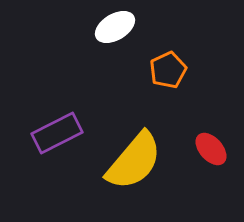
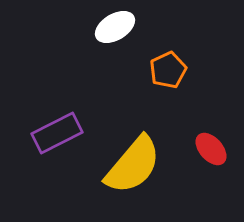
yellow semicircle: moved 1 px left, 4 px down
